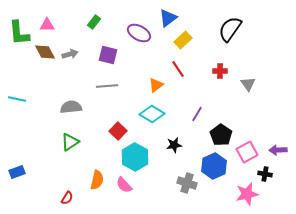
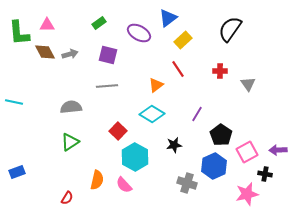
green rectangle: moved 5 px right, 1 px down; rotated 16 degrees clockwise
cyan line: moved 3 px left, 3 px down
